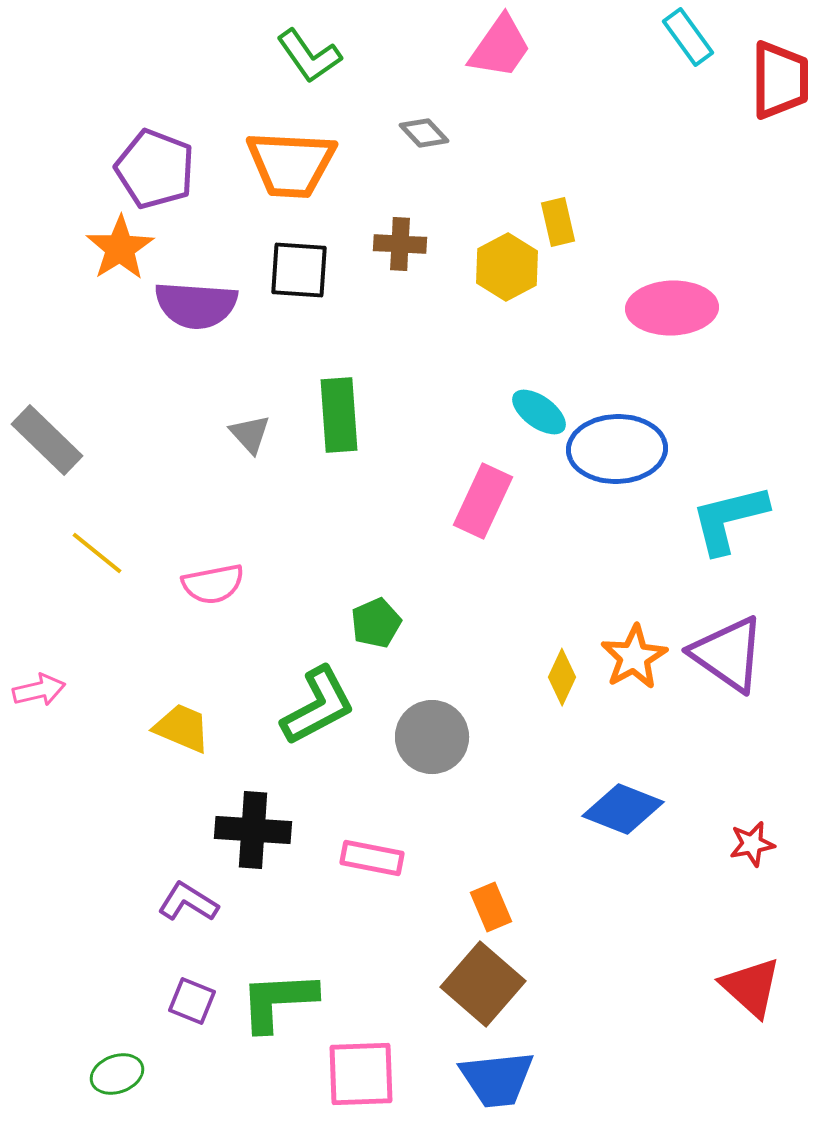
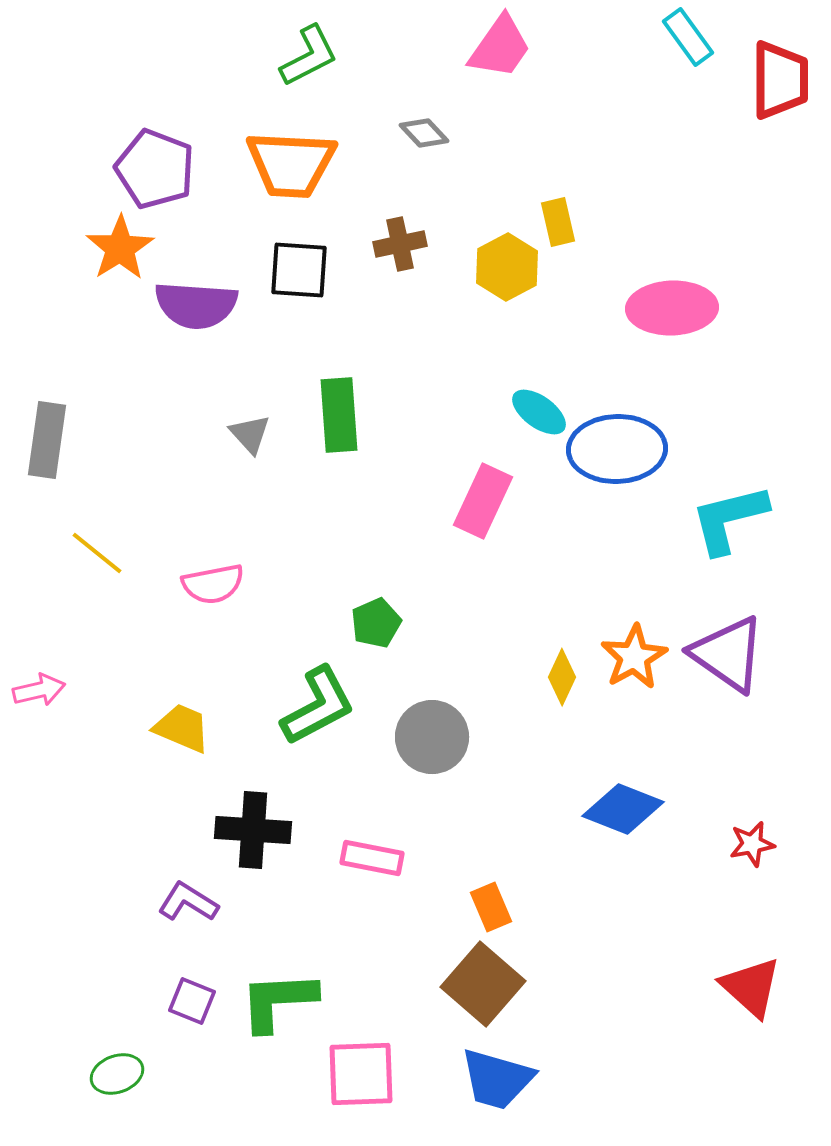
green L-shape at (309, 56): rotated 82 degrees counterclockwise
brown cross at (400, 244): rotated 15 degrees counterclockwise
gray rectangle at (47, 440): rotated 54 degrees clockwise
blue trapezoid at (497, 1079): rotated 22 degrees clockwise
